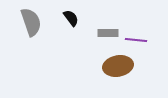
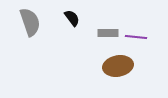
black semicircle: moved 1 px right
gray semicircle: moved 1 px left
purple line: moved 3 px up
